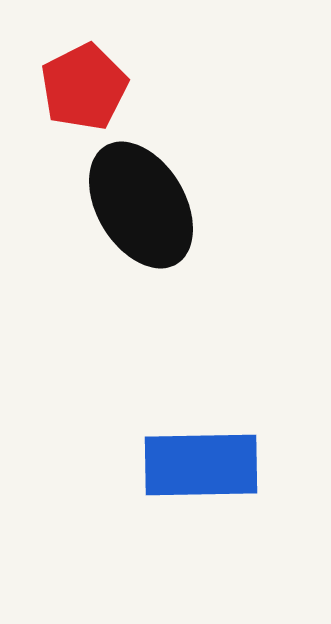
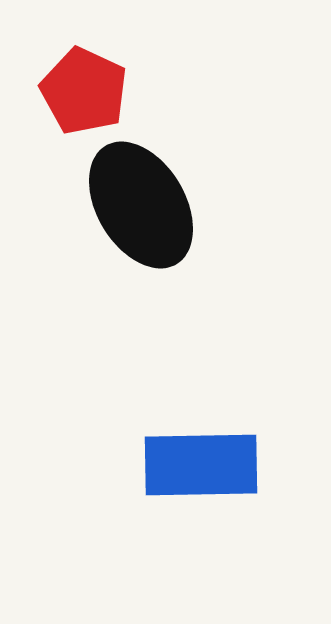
red pentagon: moved 4 px down; rotated 20 degrees counterclockwise
